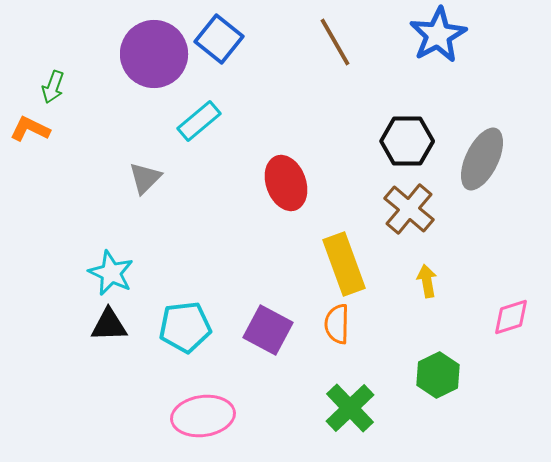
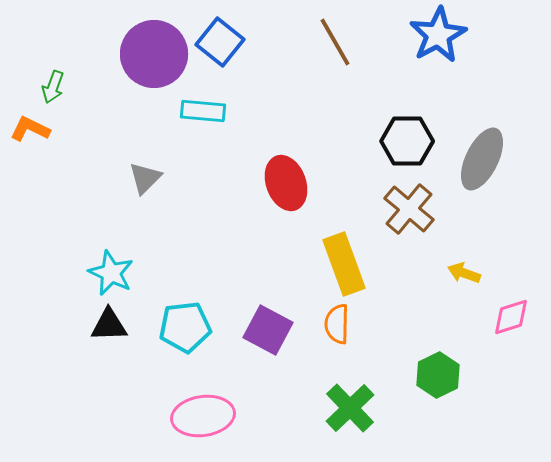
blue square: moved 1 px right, 3 px down
cyan rectangle: moved 4 px right, 10 px up; rotated 45 degrees clockwise
yellow arrow: moved 37 px right, 8 px up; rotated 60 degrees counterclockwise
